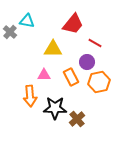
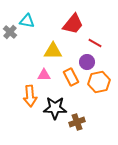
yellow triangle: moved 2 px down
brown cross: moved 3 px down; rotated 21 degrees clockwise
